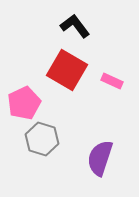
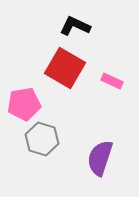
black L-shape: rotated 28 degrees counterclockwise
red square: moved 2 px left, 2 px up
pink pentagon: moved 1 px down; rotated 16 degrees clockwise
